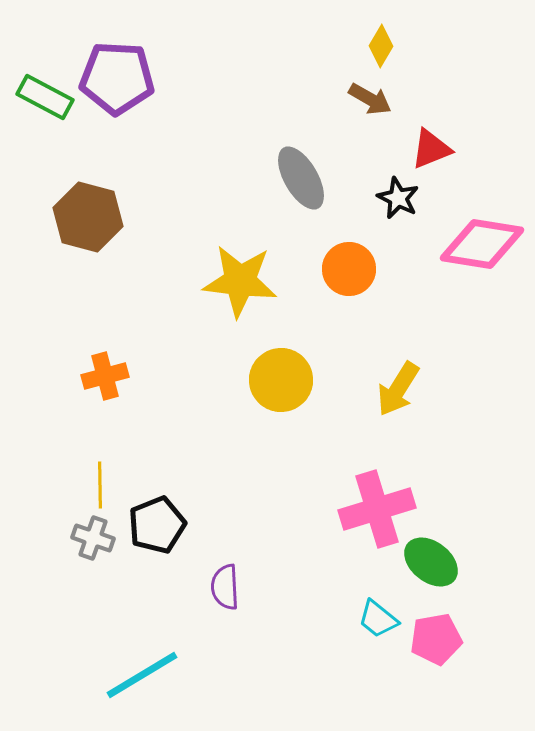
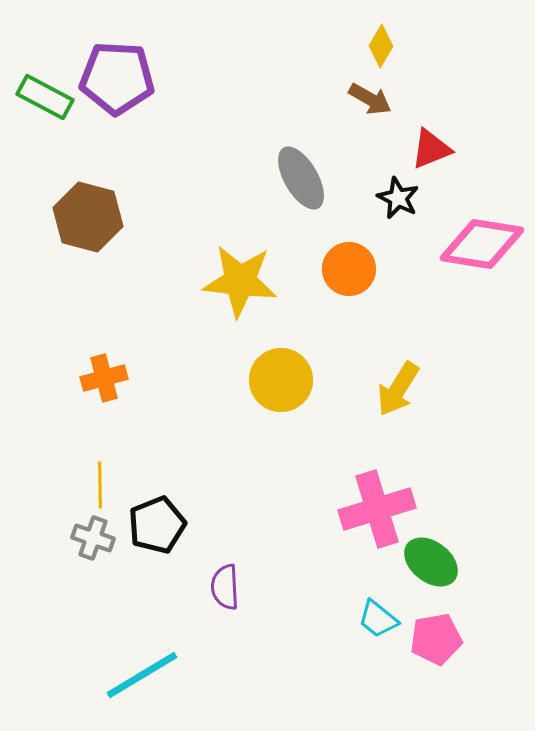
orange cross: moved 1 px left, 2 px down
